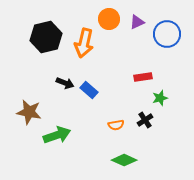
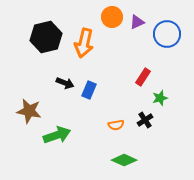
orange circle: moved 3 px right, 2 px up
red rectangle: rotated 48 degrees counterclockwise
blue rectangle: rotated 72 degrees clockwise
brown star: moved 1 px up
